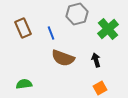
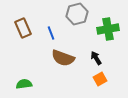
green cross: rotated 30 degrees clockwise
black arrow: moved 2 px up; rotated 16 degrees counterclockwise
orange square: moved 9 px up
